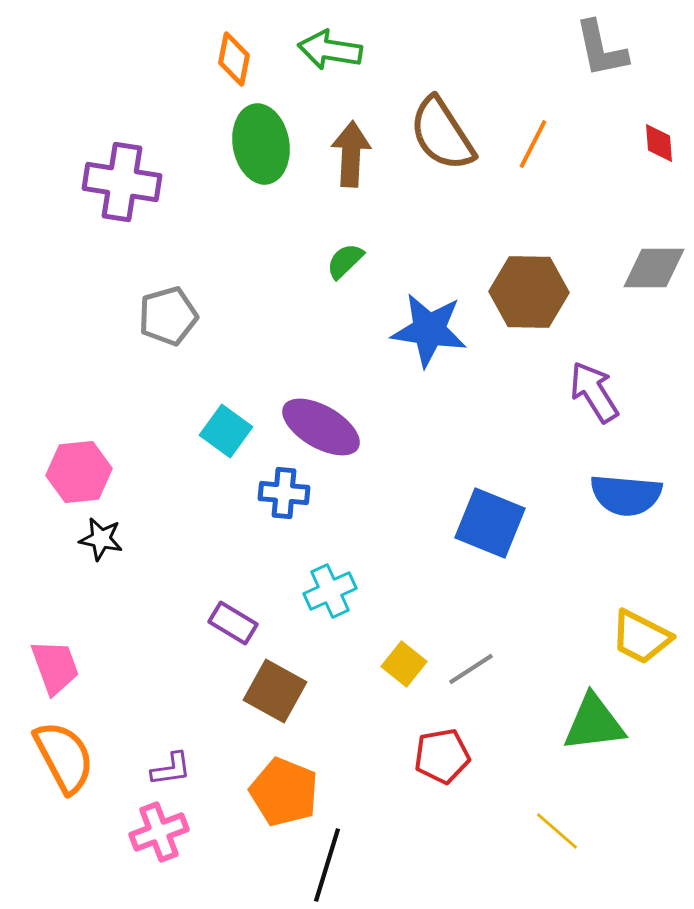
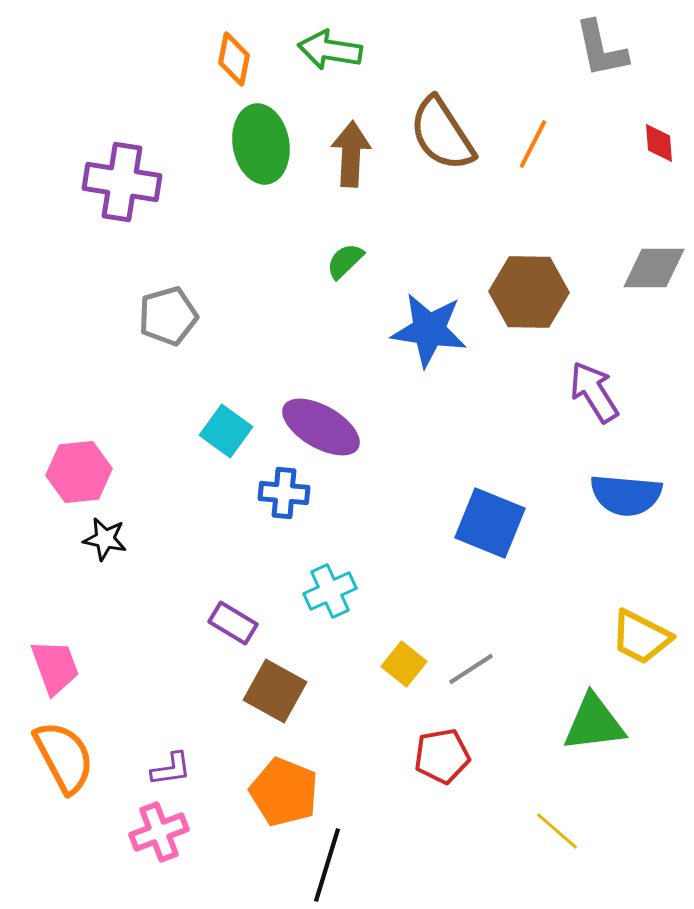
black star: moved 4 px right
